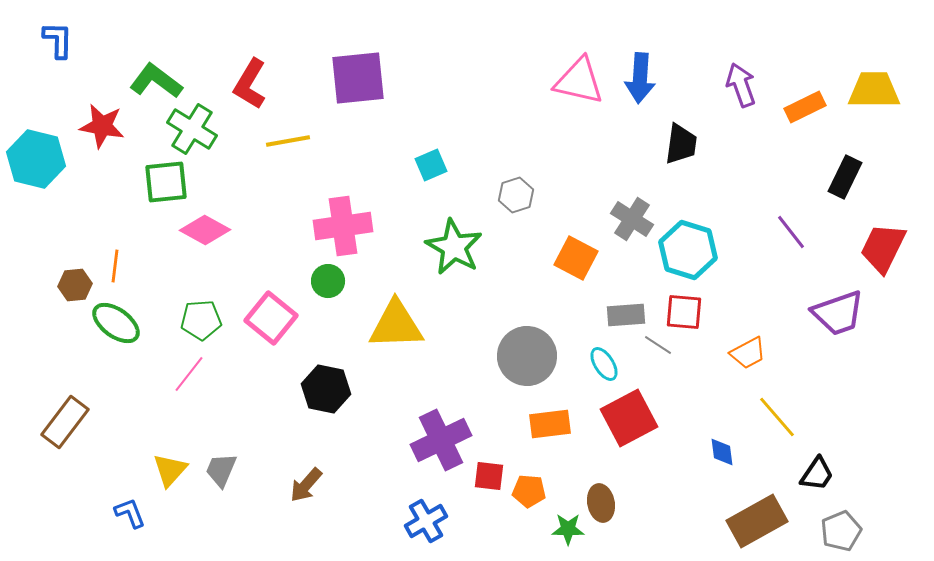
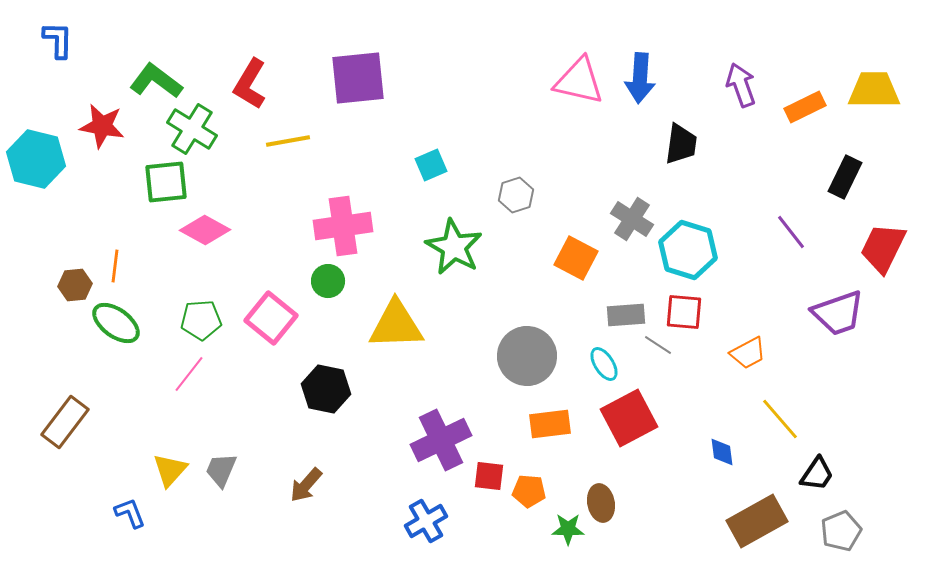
yellow line at (777, 417): moved 3 px right, 2 px down
